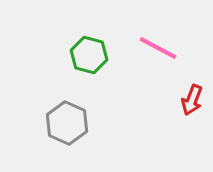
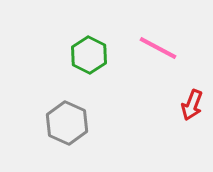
green hexagon: rotated 12 degrees clockwise
red arrow: moved 5 px down
